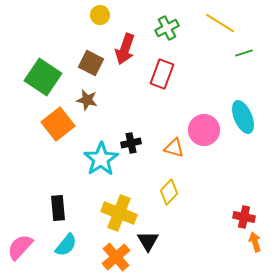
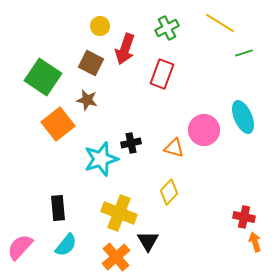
yellow circle: moved 11 px down
cyan star: rotated 16 degrees clockwise
